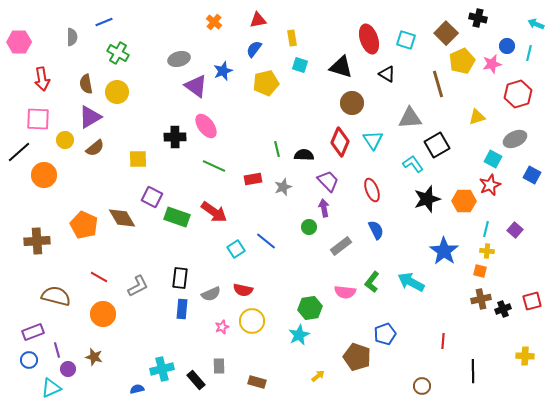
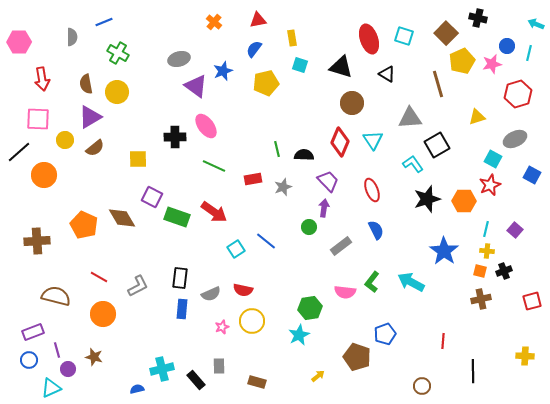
cyan square at (406, 40): moved 2 px left, 4 px up
purple arrow at (324, 208): rotated 18 degrees clockwise
black cross at (503, 309): moved 1 px right, 38 px up
